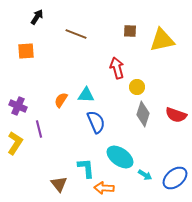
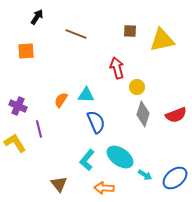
red semicircle: rotated 40 degrees counterclockwise
yellow L-shape: rotated 65 degrees counterclockwise
cyan L-shape: moved 1 px right, 8 px up; rotated 135 degrees counterclockwise
